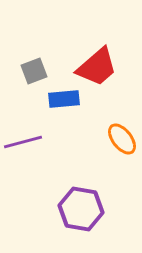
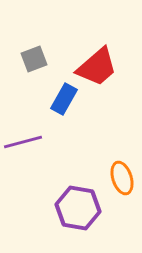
gray square: moved 12 px up
blue rectangle: rotated 56 degrees counterclockwise
orange ellipse: moved 39 px down; rotated 20 degrees clockwise
purple hexagon: moved 3 px left, 1 px up
